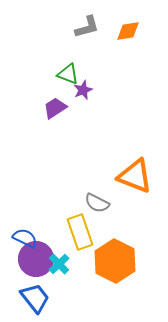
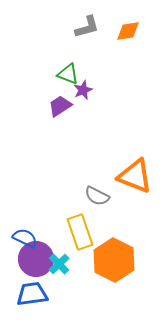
purple trapezoid: moved 5 px right, 2 px up
gray semicircle: moved 7 px up
orange hexagon: moved 1 px left, 1 px up
blue trapezoid: moved 3 px left, 4 px up; rotated 60 degrees counterclockwise
